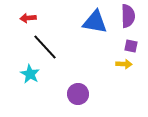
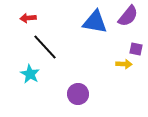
purple semicircle: rotated 40 degrees clockwise
purple square: moved 5 px right, 3 px down
